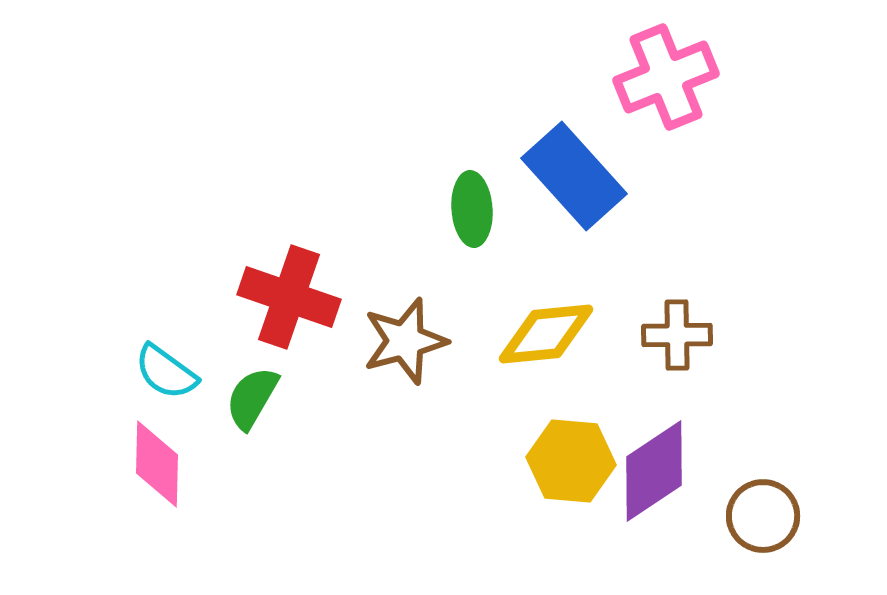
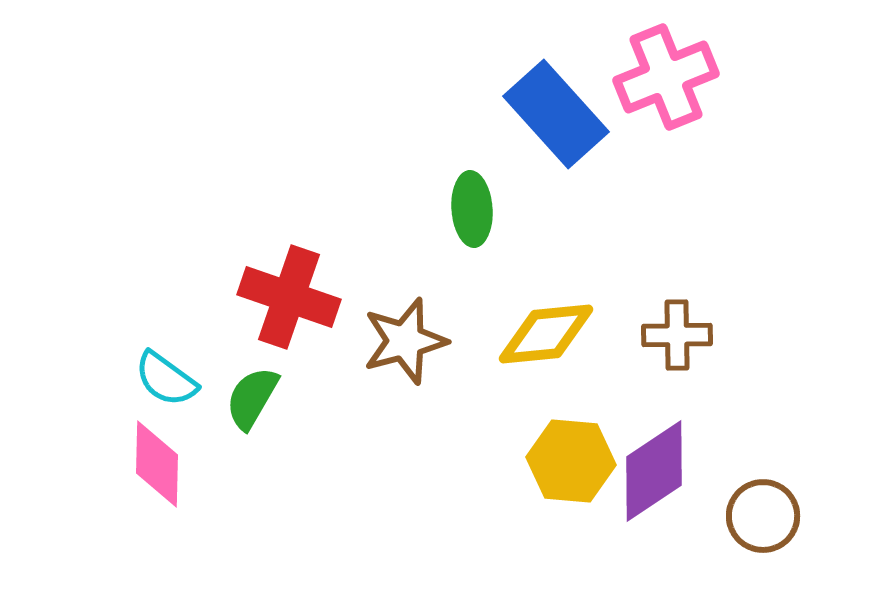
blue rectangle: moved 18 px left, 62 px up
cyan semicircle: moved 7 px down
